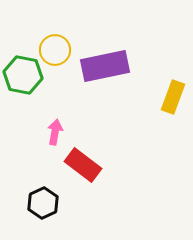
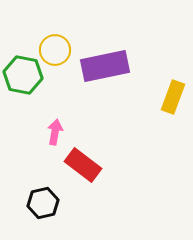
black hexagon: rotated 12 degrees clockwise
